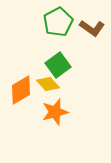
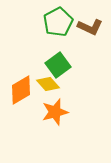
brown L-shape: moved 2 px left, 1 px up; rotated 10 degrees counterclockwise
